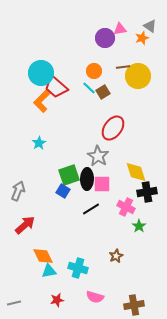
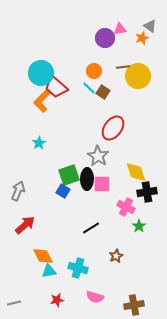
brown square: rotated 24 degrees counterclockwise
black line: moved 19 px down
